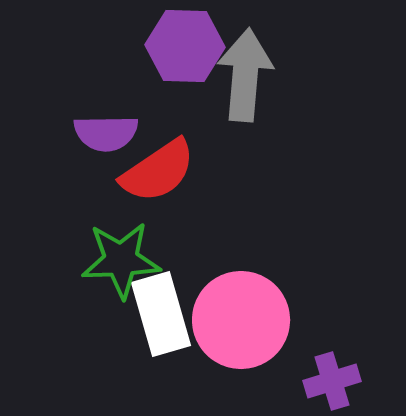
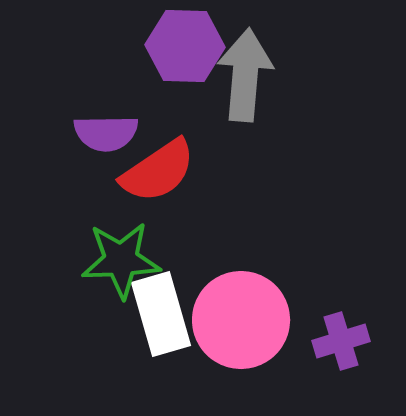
purple cross: moved 9 px right, 40 px up
